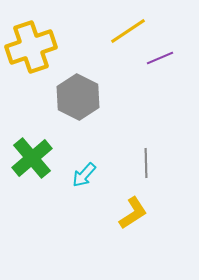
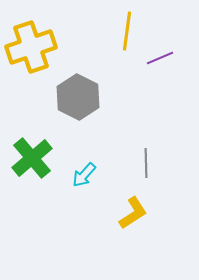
yellow line: moved 1 px left; rotated 48 degrees counterclockwise
